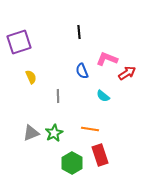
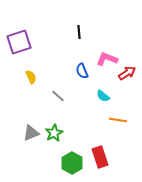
gray line: rotated 48 degrees counterclockwise
orange line: moved 28 px right, 9 px up
red rectangle: moved 2 px down
